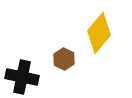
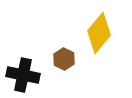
black cross: moved 1 px right, 2 px up
